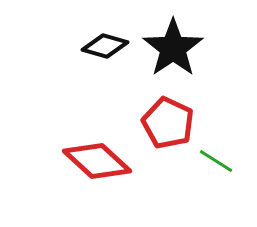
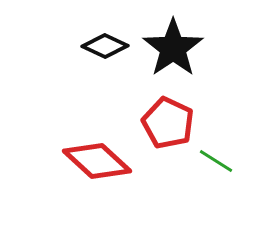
black diamond: rotated 9 degrees clockwise
